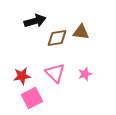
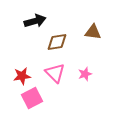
brown triangle: moved 12 px right
brown diamond: moved 4 px down
